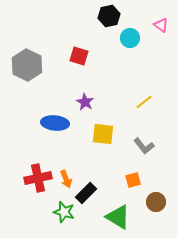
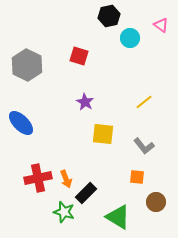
blue ellipse: moved 34 px left; rotated 40 degrees clockwise
orange square: moved 4 px right, 3 px up; rotated 21 degrees clockwise
